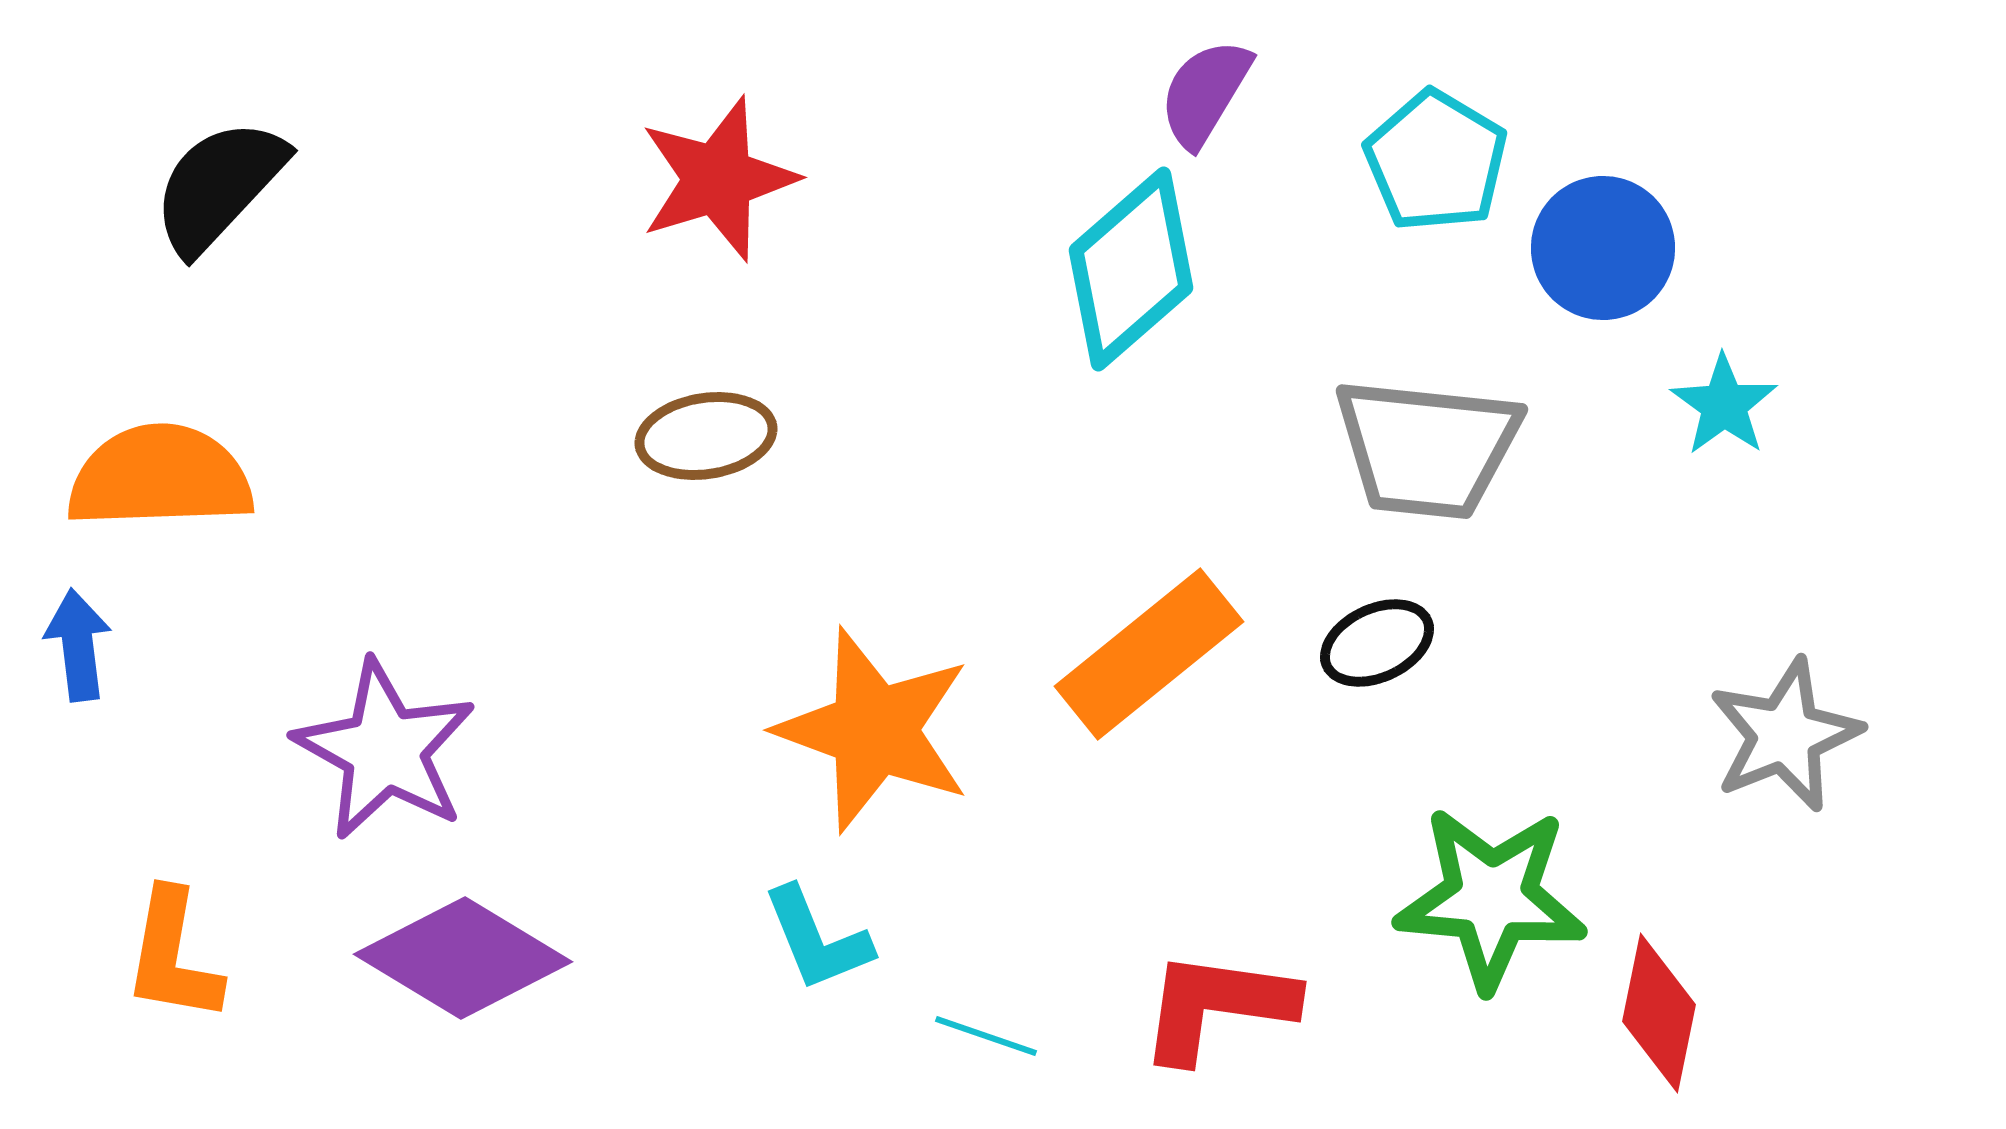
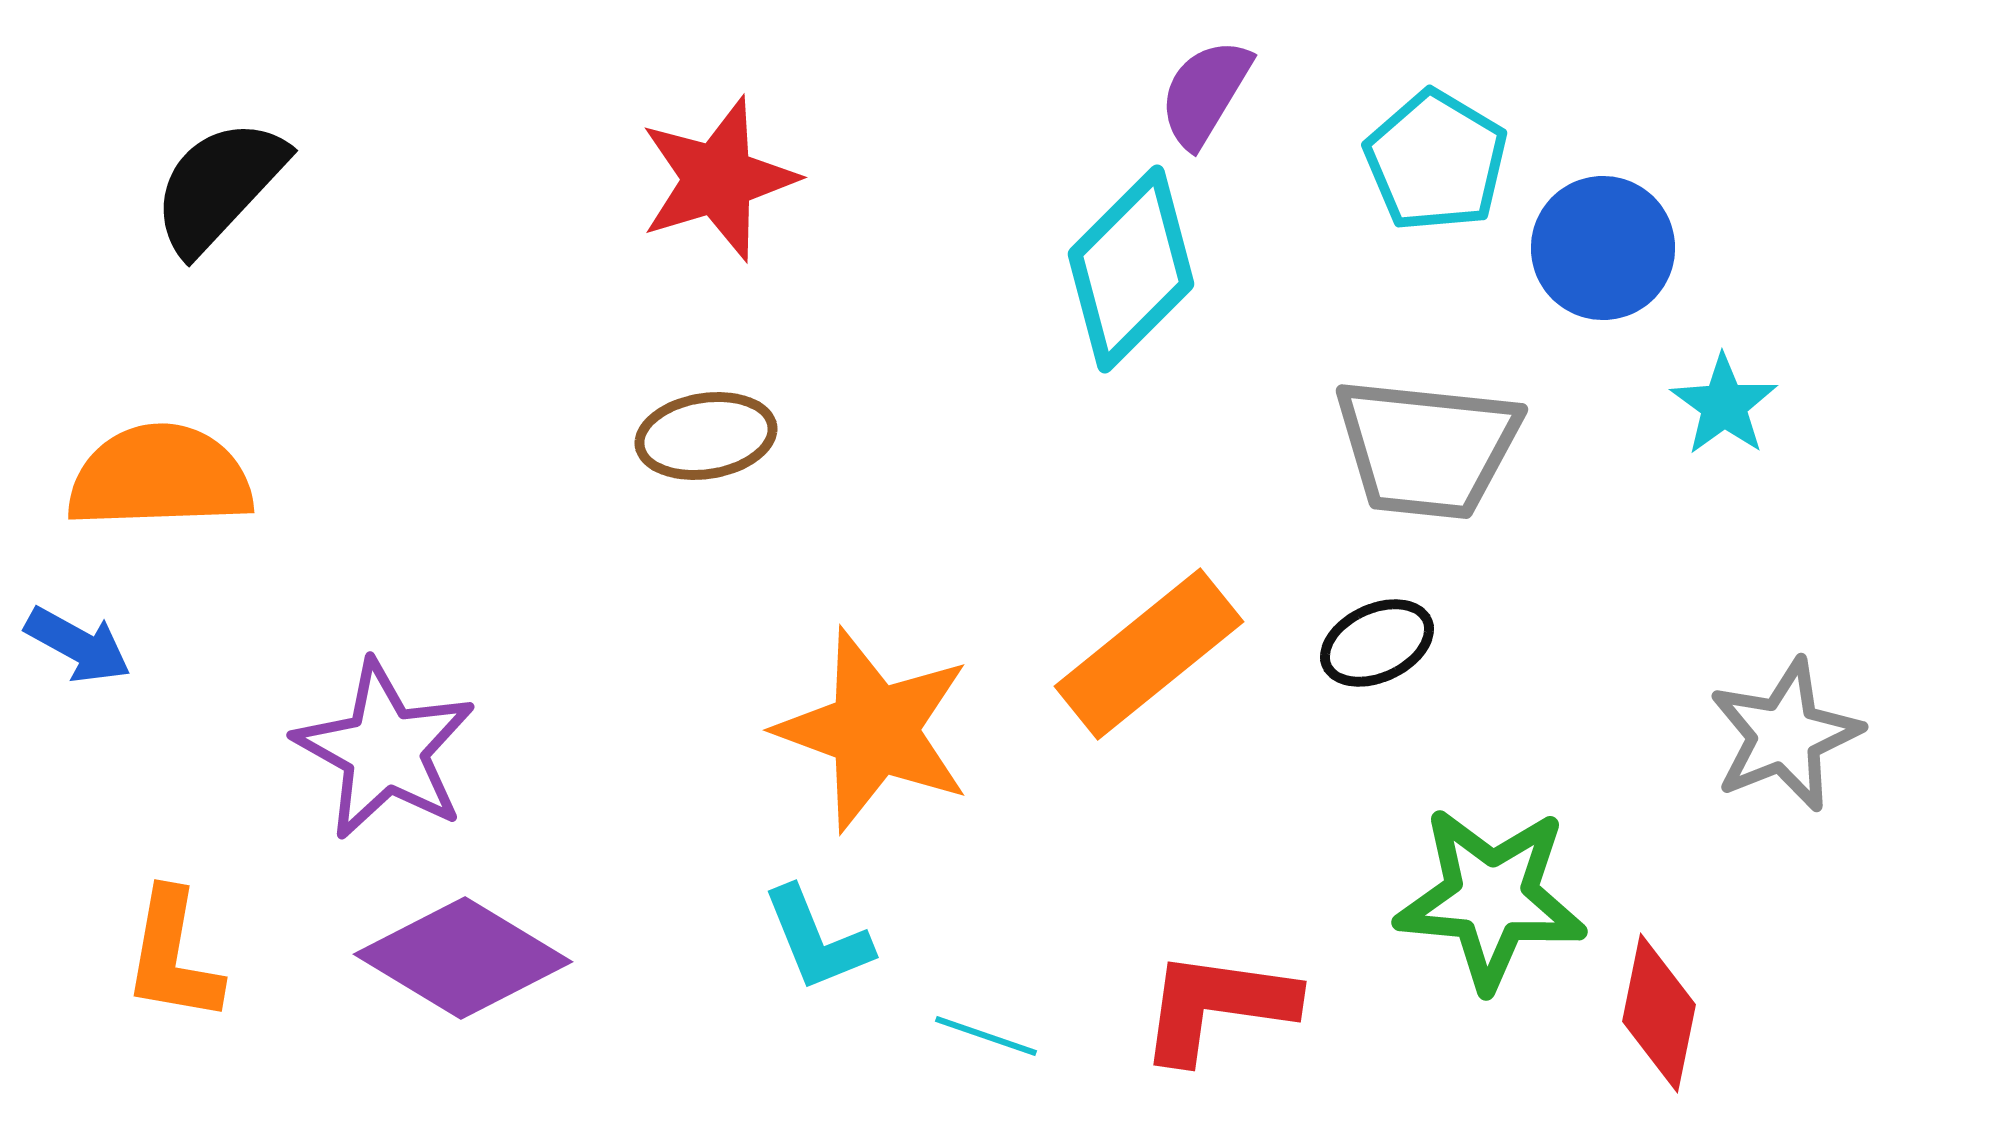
cyan diamond: rotated 4 degrees counterclockwise
blue arrow: rotated 126 degrees clockwise
